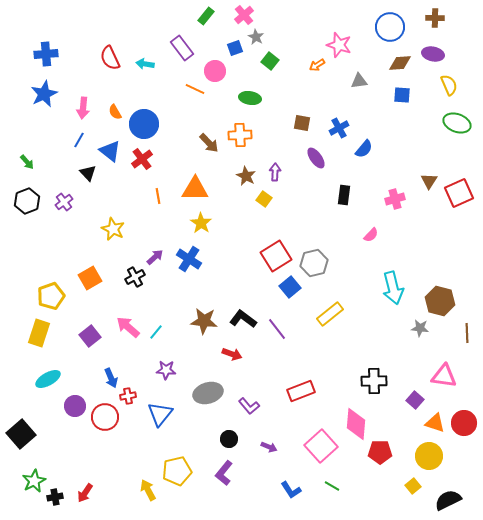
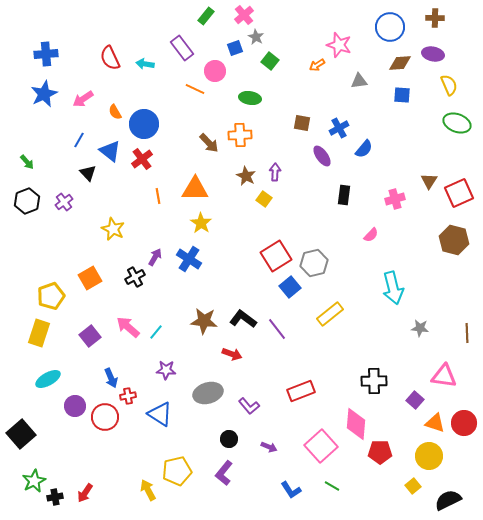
pink arrow at (83, 108): moved 9 px up; rotated 50 degrees clockwise
purple ellipse at (316, 158): moved 6 px right, 2 px up
purple arrow at (155, 257): rotated 18 degrees counterclockwise
brown hexagon at (440, 301): moved 14 px right, 61 px up
blue triangle at (160, 414): rotated 36 degrees counterclockwise
